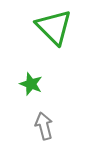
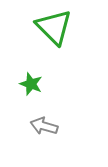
gray arrow: rotated 60 degrees counterclockwise
